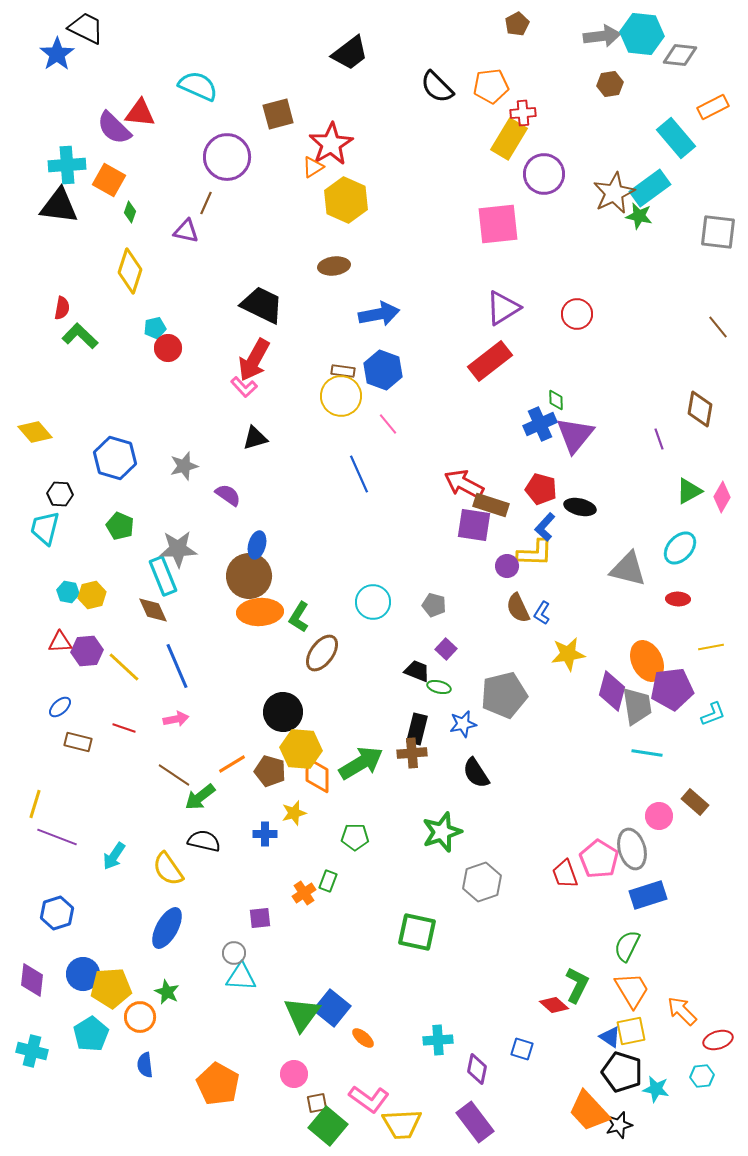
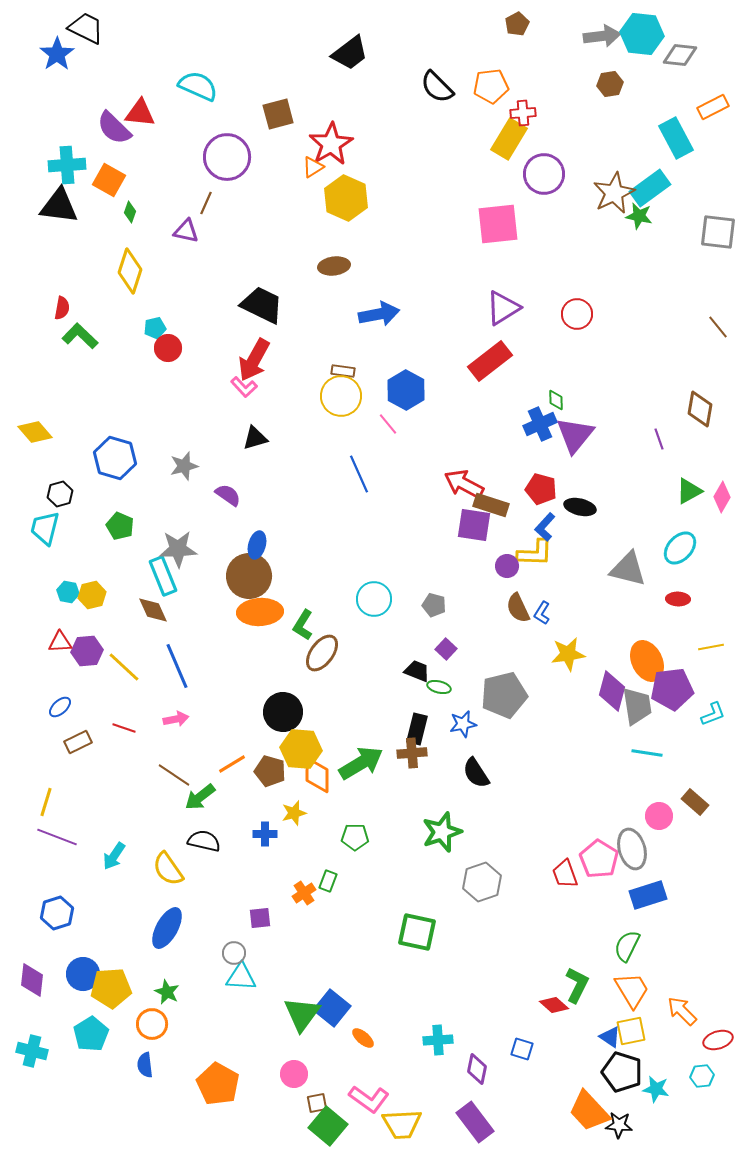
cyan rectangle at (676, 138): rotated 12 degrees clockwise
yellow hexagon at (346, 200): moved 2 px up
blue hexagon at (383, 370): moved 23 px right, 20 px down; rotated 9 degrees clockwise
black hexagon at (60, 494): rotated 20 degrees counterclockwise
cyan circle at (373, 602): moved 1 px right, 3 px up
green L-shape at (299, 617): moved 4 px right, 8 px down
brown rectangle at (78, 742): rotated 40 degrees counterclockwise
yellow line at (35, 804): moved 11 px right, 2 px up
orange circle at (140, 1017): moved 12 px right, 7 px down
black star at (619, 1125): rotated 20 degrees clockwise
